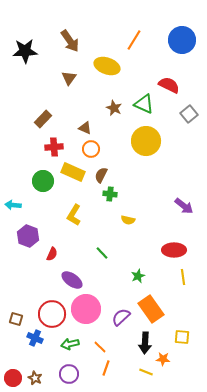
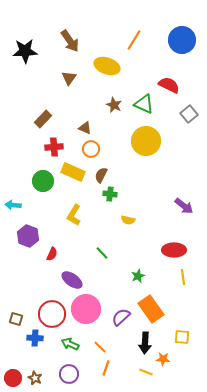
brown star at (114, 108): moved 3 px up
blue cross at (35, 338): rotated 21 degrees counterclockwise
green arrow at (70, 344): rotated 36 degrees clockwise
